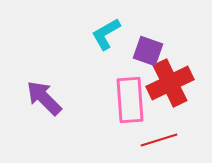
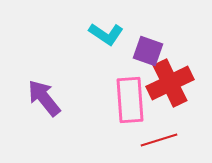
cyan L-shape: rotated 116 degrees counterclockwise
purple arrow: rotated 6 degrees clockwise
